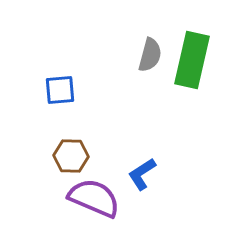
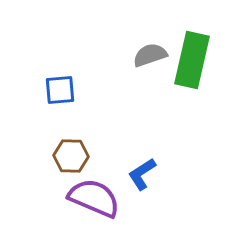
gray semicircle: rotated 124 degrees counterclockwise
